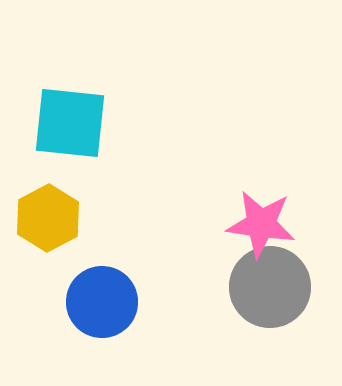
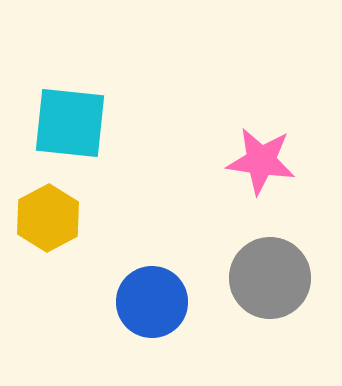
pink star: moved 63 px up
gray circle: moved 9 px up
blue circle: moved 50 px right
